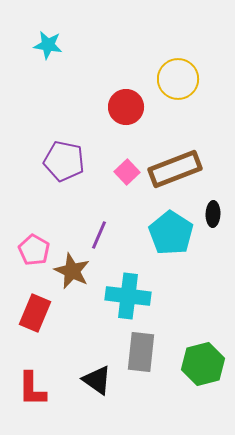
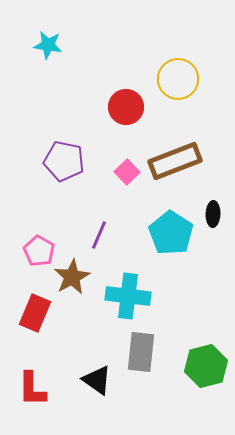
brown rectangle: moved 8 px up
pink pentagon: moved 5 px right, 1 px down
brown star: moved 6 px down; rotated 18 degrees clockwise
green hexagon: moved 3 px right, 2 px down
